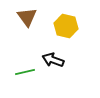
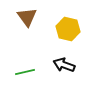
yellow hexagon: moved 2 px right, 3 px down
black arrow: moved 11 px right, 5 px down
